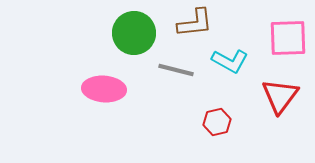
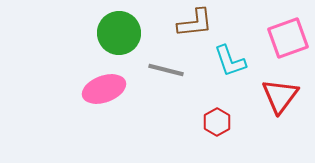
green circle: moved 15 px left
pink square: rotated 18 degrees counterclockwise
cyan L-shape: rotated 42 degrees clockwise
gray line: moved 10 px left
pink ellipse: rotated 24 degrees counterclockwise
red hexagon: rotated 16 degrees counterclockwise
